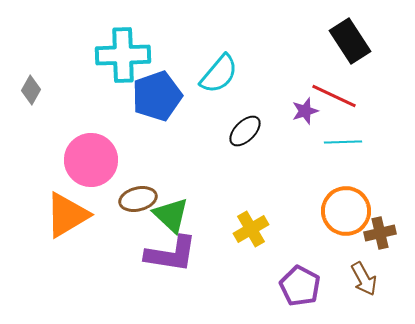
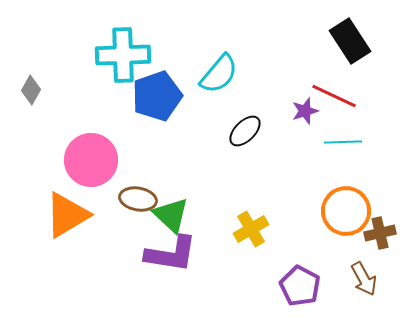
brown ellipse: rotated 24 degrees clockwise
